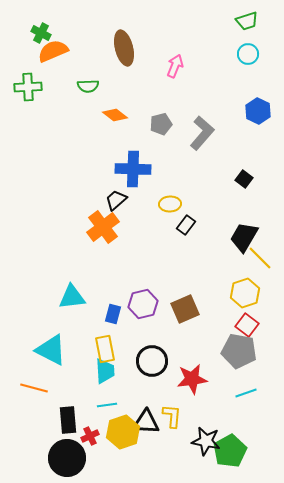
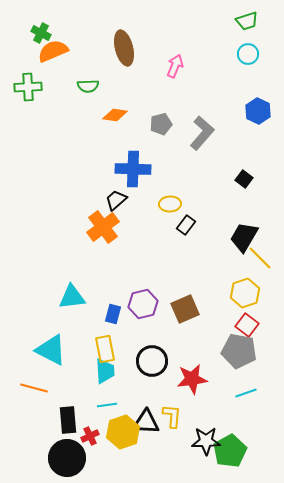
orange diamond at (115, 115): rotated 30 degrees counterclockwise
black star at (206, 441): rotated 12 degrees counterclockwise
